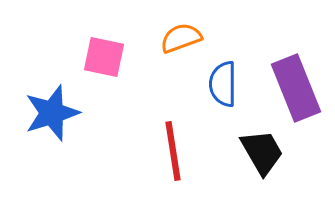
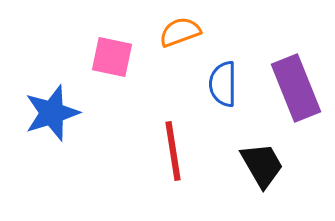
orange semicircle: moved 1 px left, 6 px up
pink square: moved 8 px right
black trapezoid: moved 13 px down
